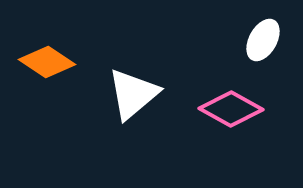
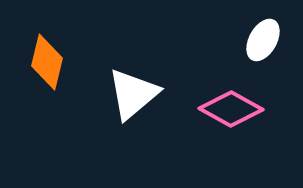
orange diamond: rotated 70 degrees clockwise
